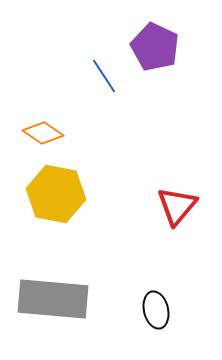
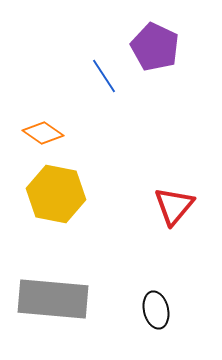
red triangle: moved 3 px left
